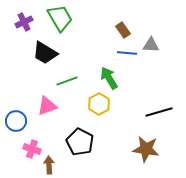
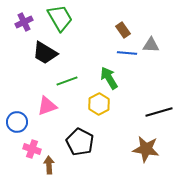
blue circle: moved 1 px right, 1 px down
